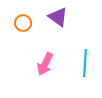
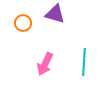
purple triangle: moved 3 px left, 3 px up; rotated 20 degrees counterclockwise
cyan line: moved 1 px left, 1 px up
